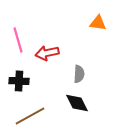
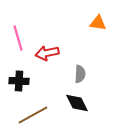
pink line: moved 2 px up
gray semicircle: moved 1 px right
brown line: moved 3 px right, 1 px up
